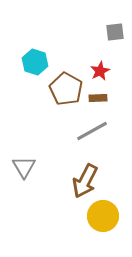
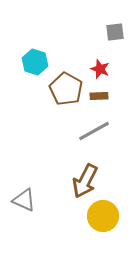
red star: moved 2 px up; rotated 24 degrees counterclockwise
brown rectangle: moved 1 px right, 2 px up
gray line: moved 2 px right
gray triangle: moved 33 px down; rotated 35 degrees counterclockwise
